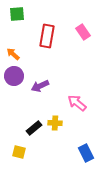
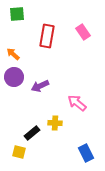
purple circle: moved 1 px down
black rectangle: moved 2 px left, 5 px down
